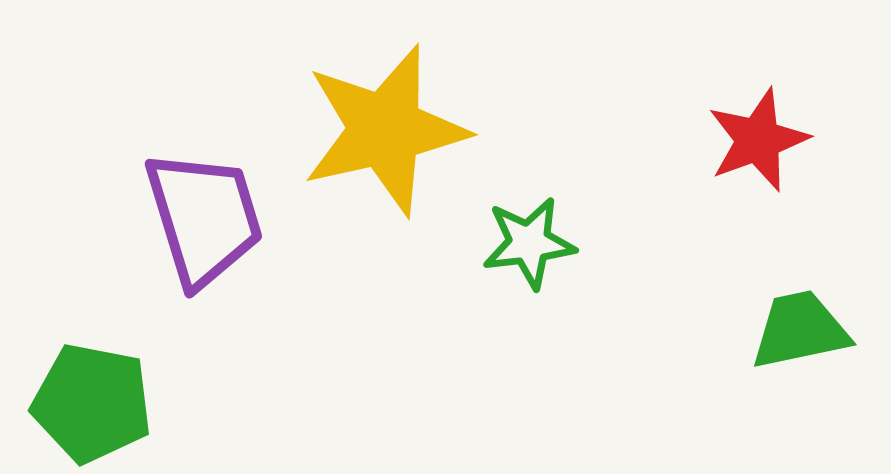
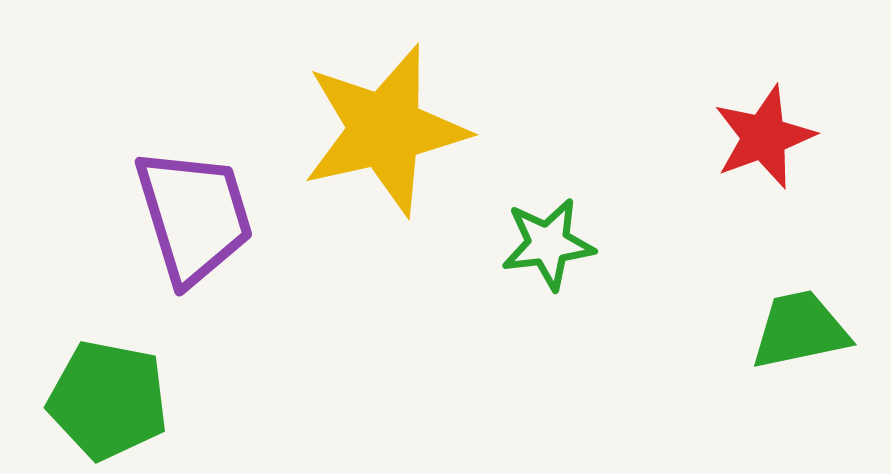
red star: moved 6 px right, 3 px up
purple trapezoid: moved 10 px left, 2 px up
green star: moved 19 px right, 1 px down
green pentagon: moved 16 px right, 3 px up
